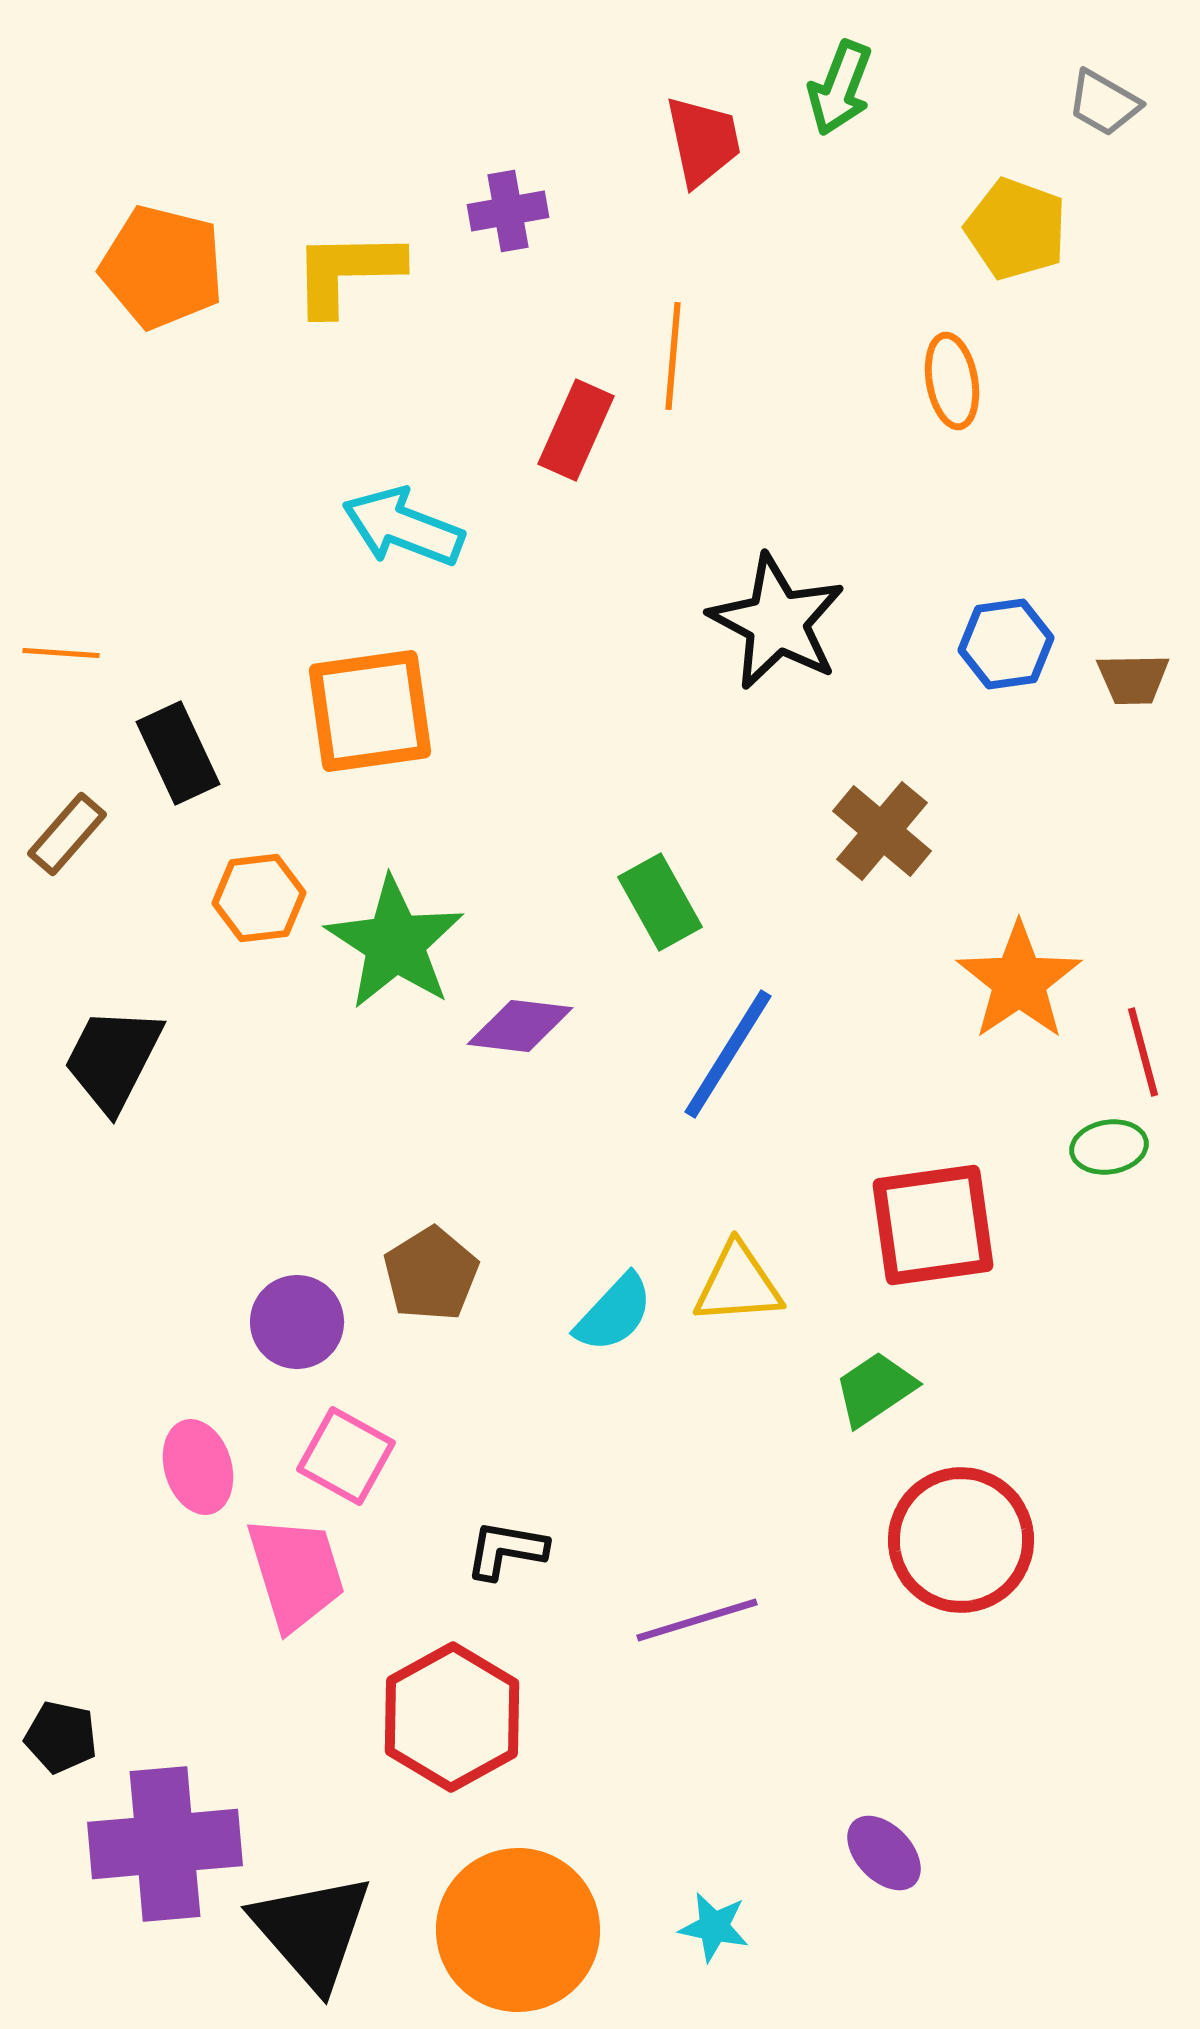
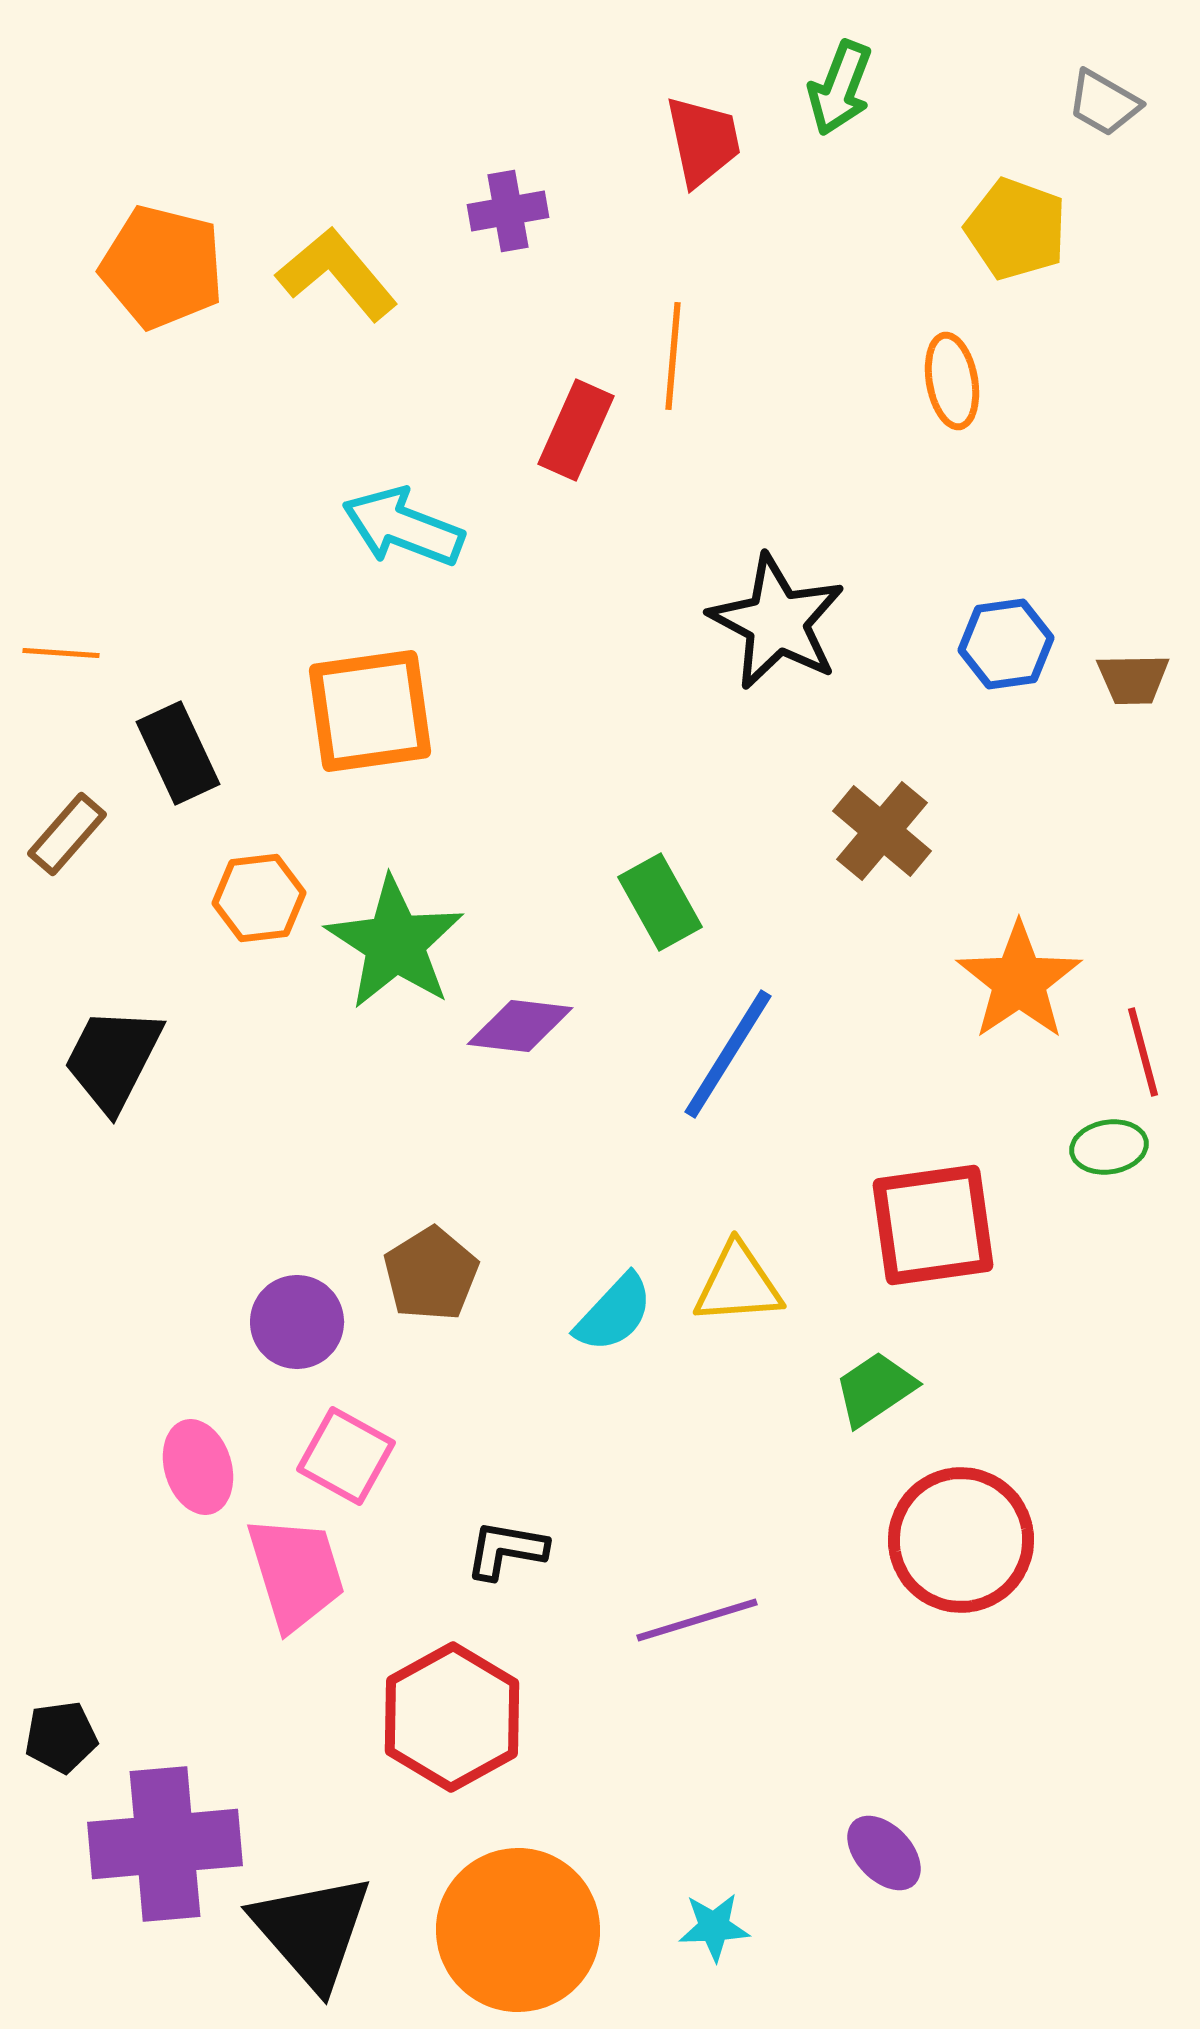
yellow L-shape at (347, 272): moved 10 px left, 2 px down; rotated 51 degrees clockwise
black pentagon at (61, 1737): rotated 20 degrees counterclockwise
cyan star at (714, 1927): rotated 14 degrees counterclockwise
